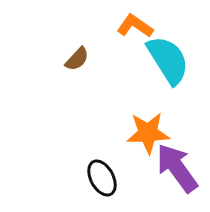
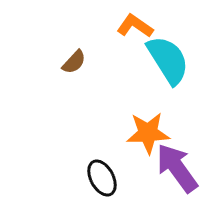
brown semicircle: moved 3 px left, 3 px down
